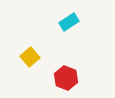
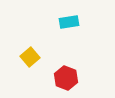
cyan rectangle: rotated 24 degrees clockwise
